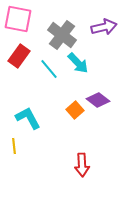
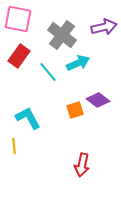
cyan arrow: rotated 70 degrees counterclockwise
cyan line: moved 1 px left, 3 px down
orange square: rotated 24 degrees clockwise
red arrow: rotated 15 degrees clockwise
